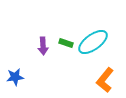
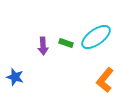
cyan ellipse: moved 3 px right, 5 px up
blue star: rotated 24 degrees clockwise
